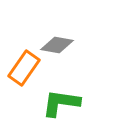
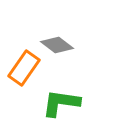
gray diamond: rotated 28 degrees clockwise
